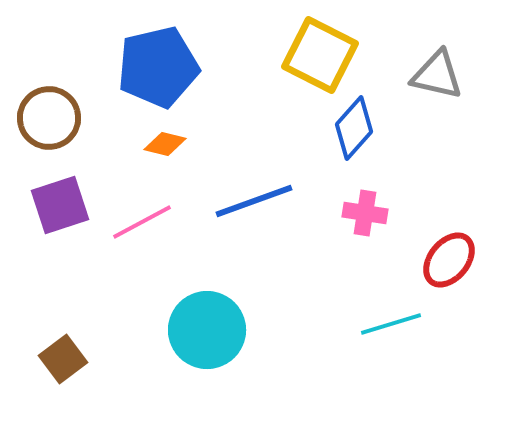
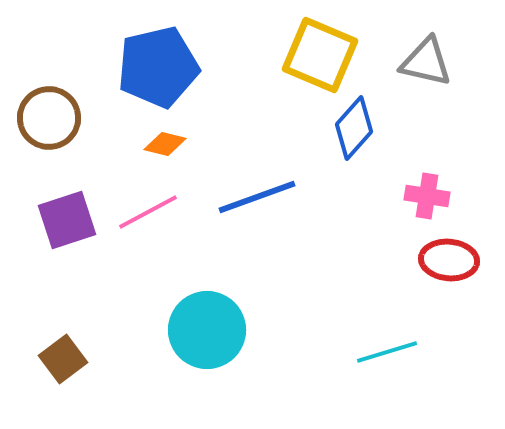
yellow square: rotated 4 degrees counterclockwise
gray triangle: moved 11 px left, 13 px up
blue line: moved 3 px right, 4 px up
purple square: moved 7 px right, 15 px down
pink cross: moved 62 px right, 17 px up
pink line: moved 6 px right, 10 px up
red ellipse: rotated 56 degrees clockwise
cyan line: moved 4 px left, 28 px down
